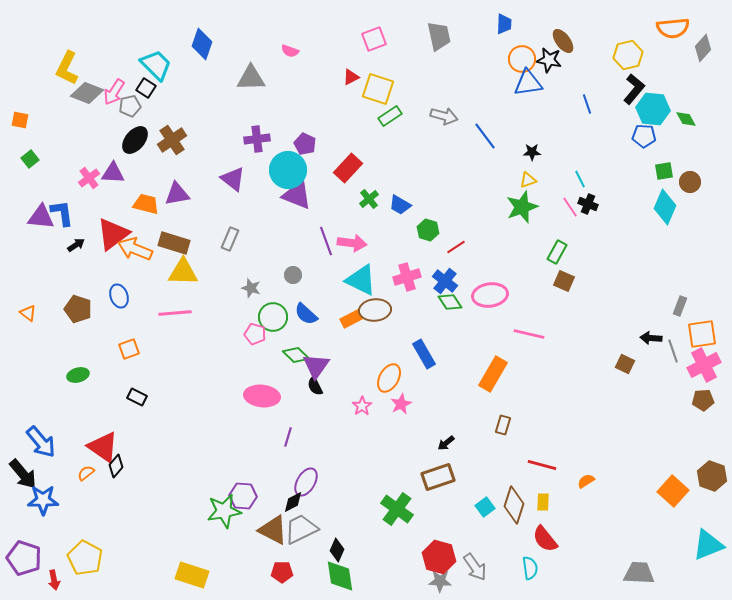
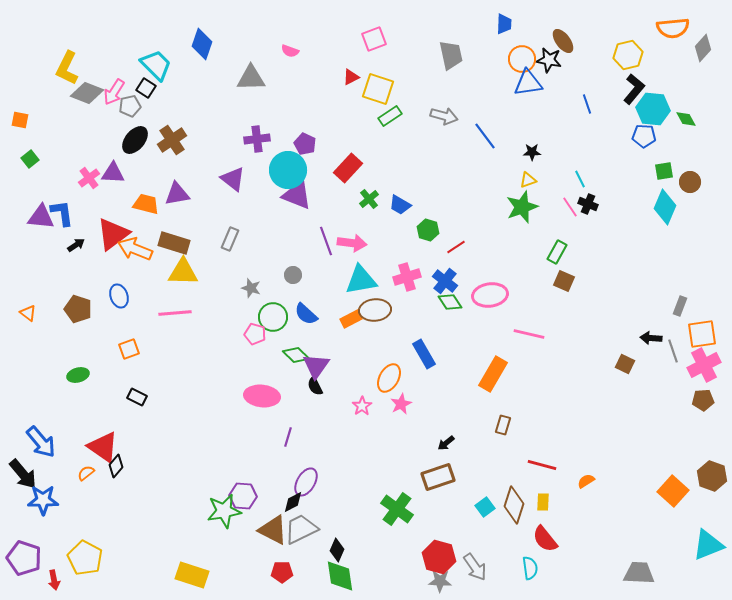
gray trapezoid at (439, 36): moved 12 px right, 19 px down
cyan triangle at (361, 280): rotated 36 degrees counterclockwise
